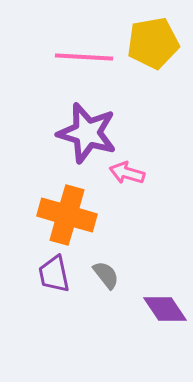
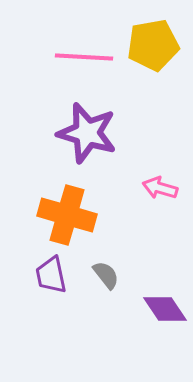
yellow pentagon: moved 2 px down
pink arrow: moved 33 px right, 15 px down
purple trapezoid: moved 3 px left, 1 px down
